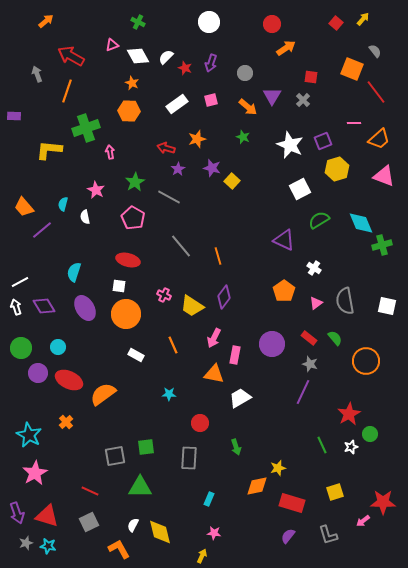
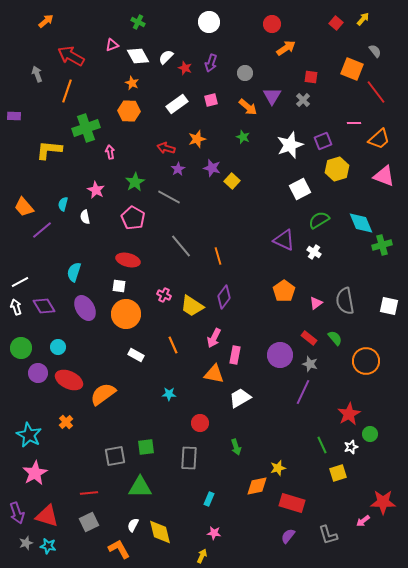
white star at (290, 145): rotated 28 degrees clockwise
white cross at (314, 268): moved 16 px up
white square at (387, 306): moved 2 px right
purple circle at (272, 344): moved 8 px right, 11 px down
red line at (90, 491): moved 1 px left, 2 px down; rotated 30 degrees counterclockwise
yellow square at (335, 492): moved 3 px right, 19 px up
